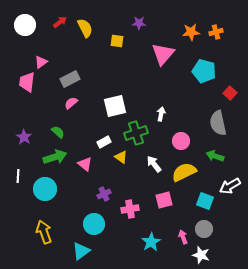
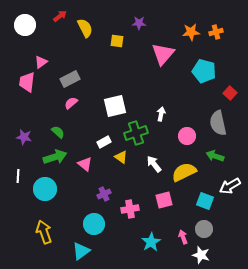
red arrow at (60, 22): moved 6 px up
purple star at (24, 137): rotated 21 degrees counterclockwise
pink circle at (181, 141): moved 6 px right, 5 px up
